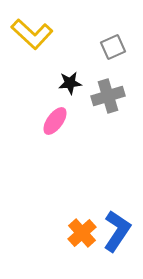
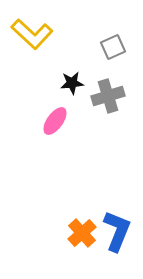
black star: moved 2 px right
blue L-shape: rotated 12 degrees counterclockwise
